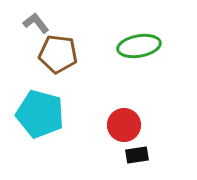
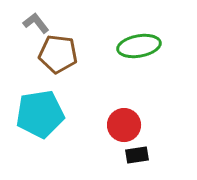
cyan pentagon: rotated 24 degrees counterclockwise
